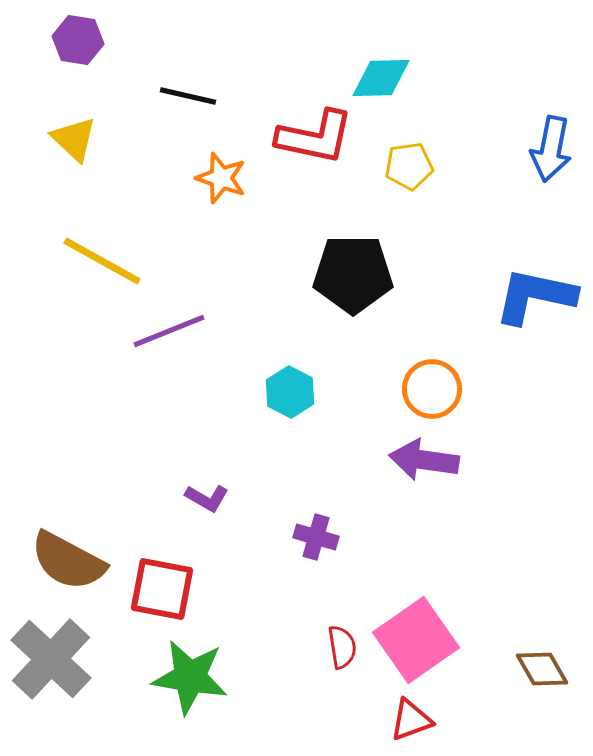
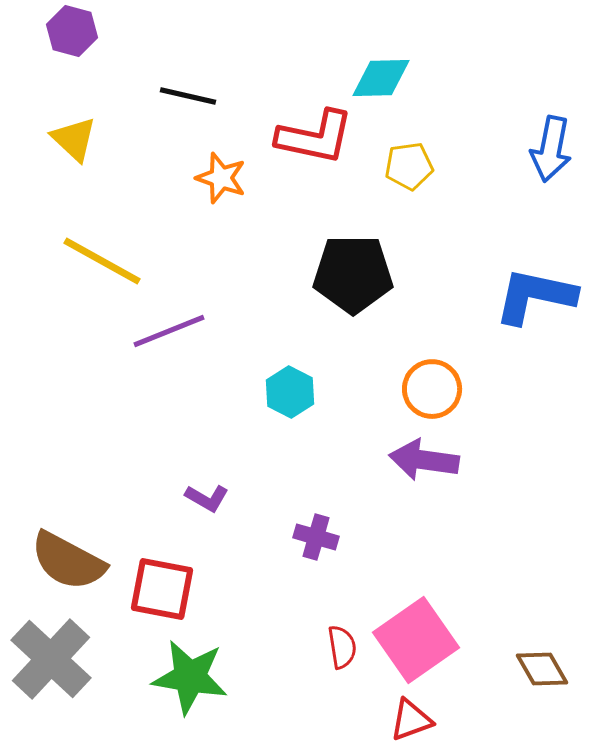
purple hexagon: moved 6 px left, 9 px up; rotated 6 degrees clockwise
